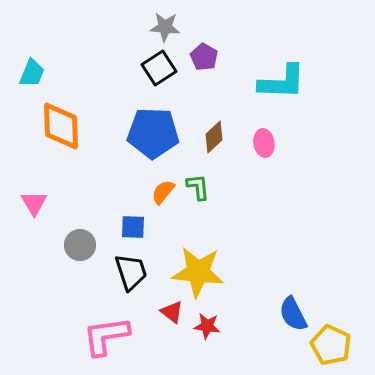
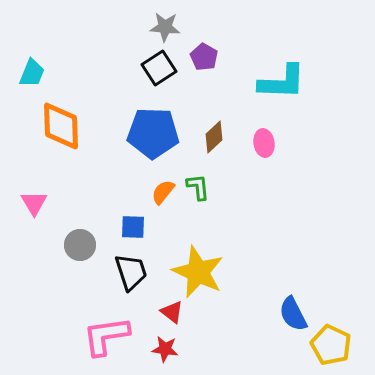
yellow star: rotated 18 degrees clockwise
red star: moved 42 px left, 23 px down
